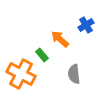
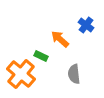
blue cross: rotated 21 degrees counterclockwise
green rectangle: moved 1 px left, 1 px down; rotated 24 degrees counterclockwise
orange cross: rotated 12 degrees clockwise
